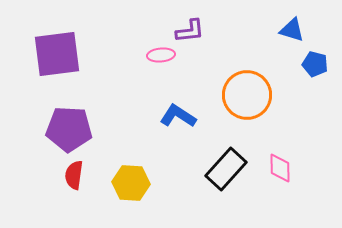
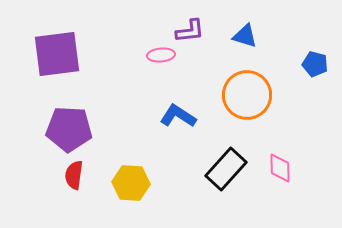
blue triangle: moved 47 px left, 6 px down
